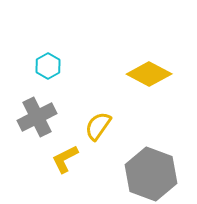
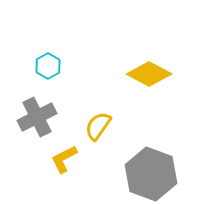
yellow L-shape: moved 1 px left
